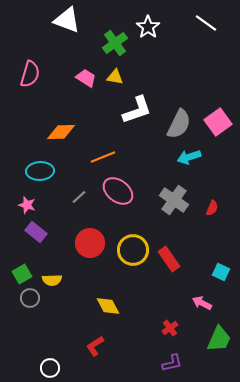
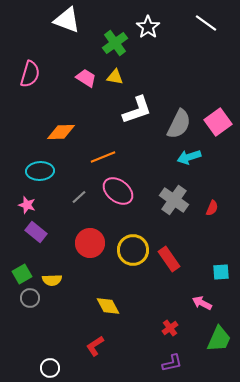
cyan square: rotated 30 degrees counterclockwise
